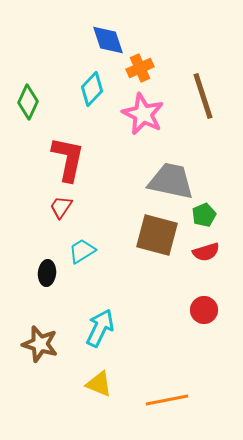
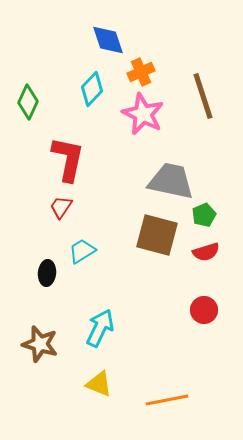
orange cross: moved 1 px right, 4 px down
